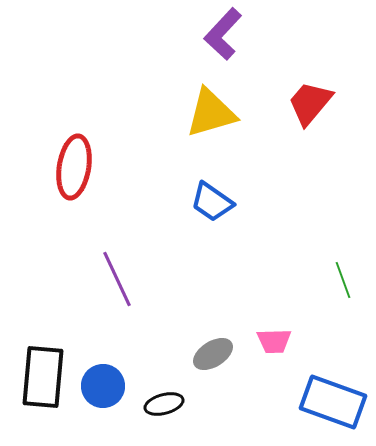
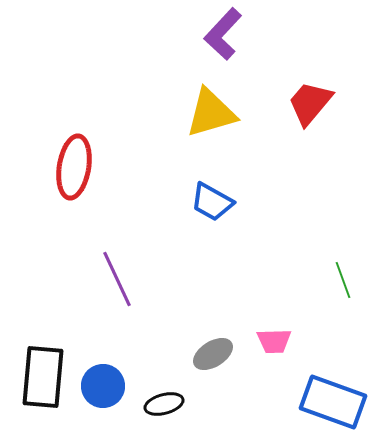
blue trapezoid: rotated 6 degrees counterclockwise
